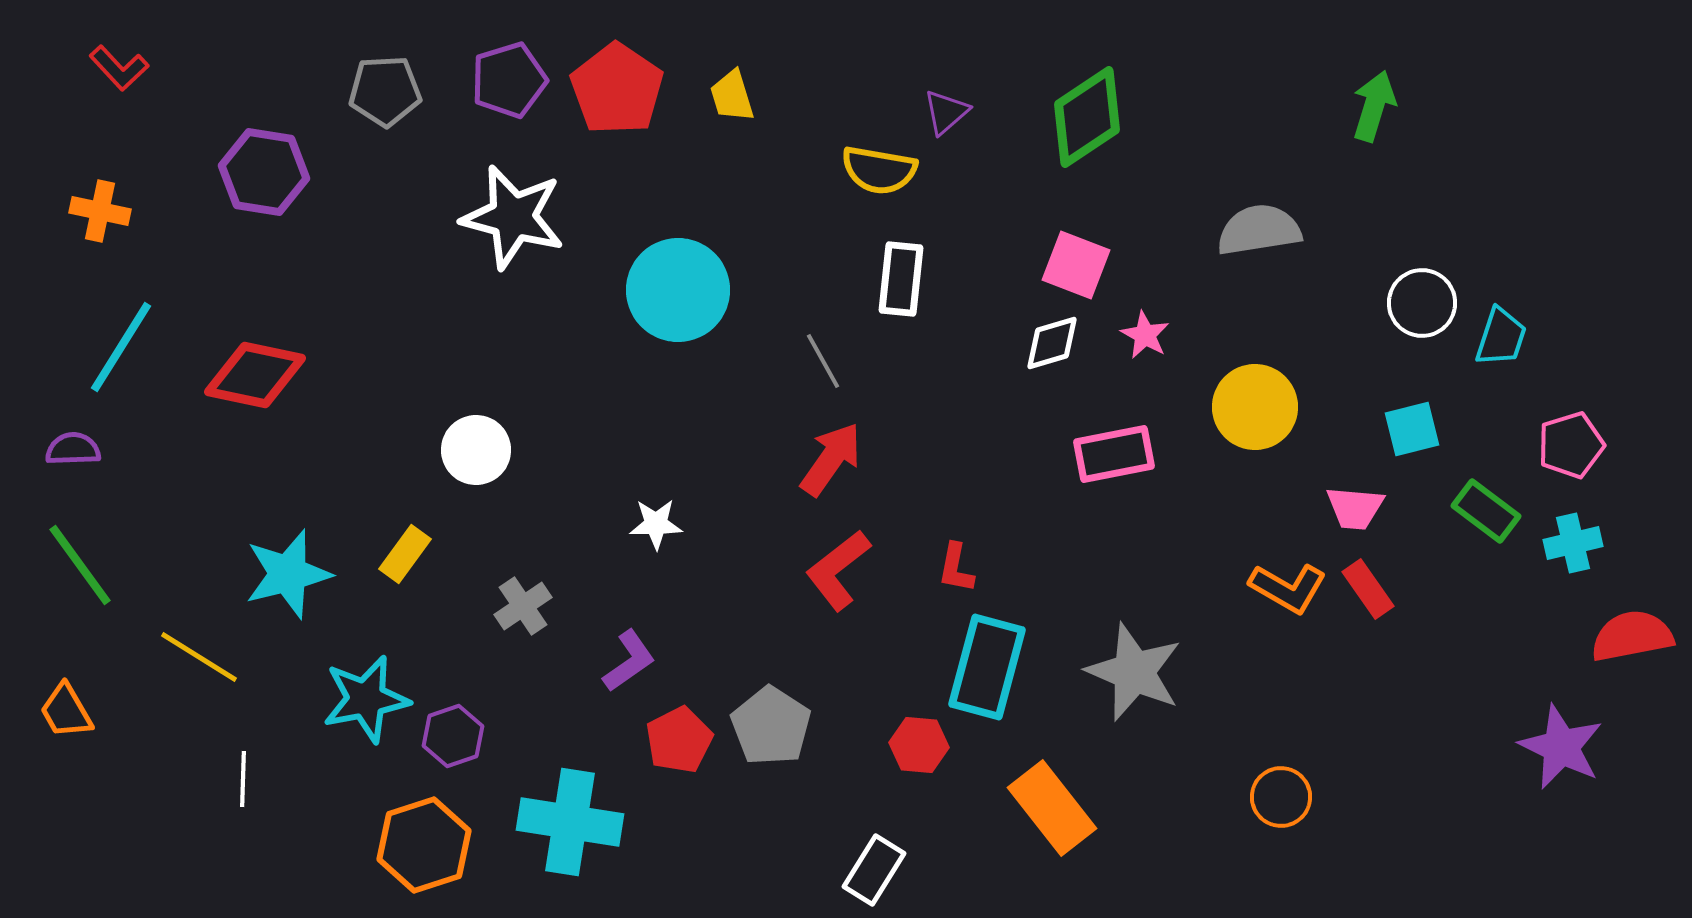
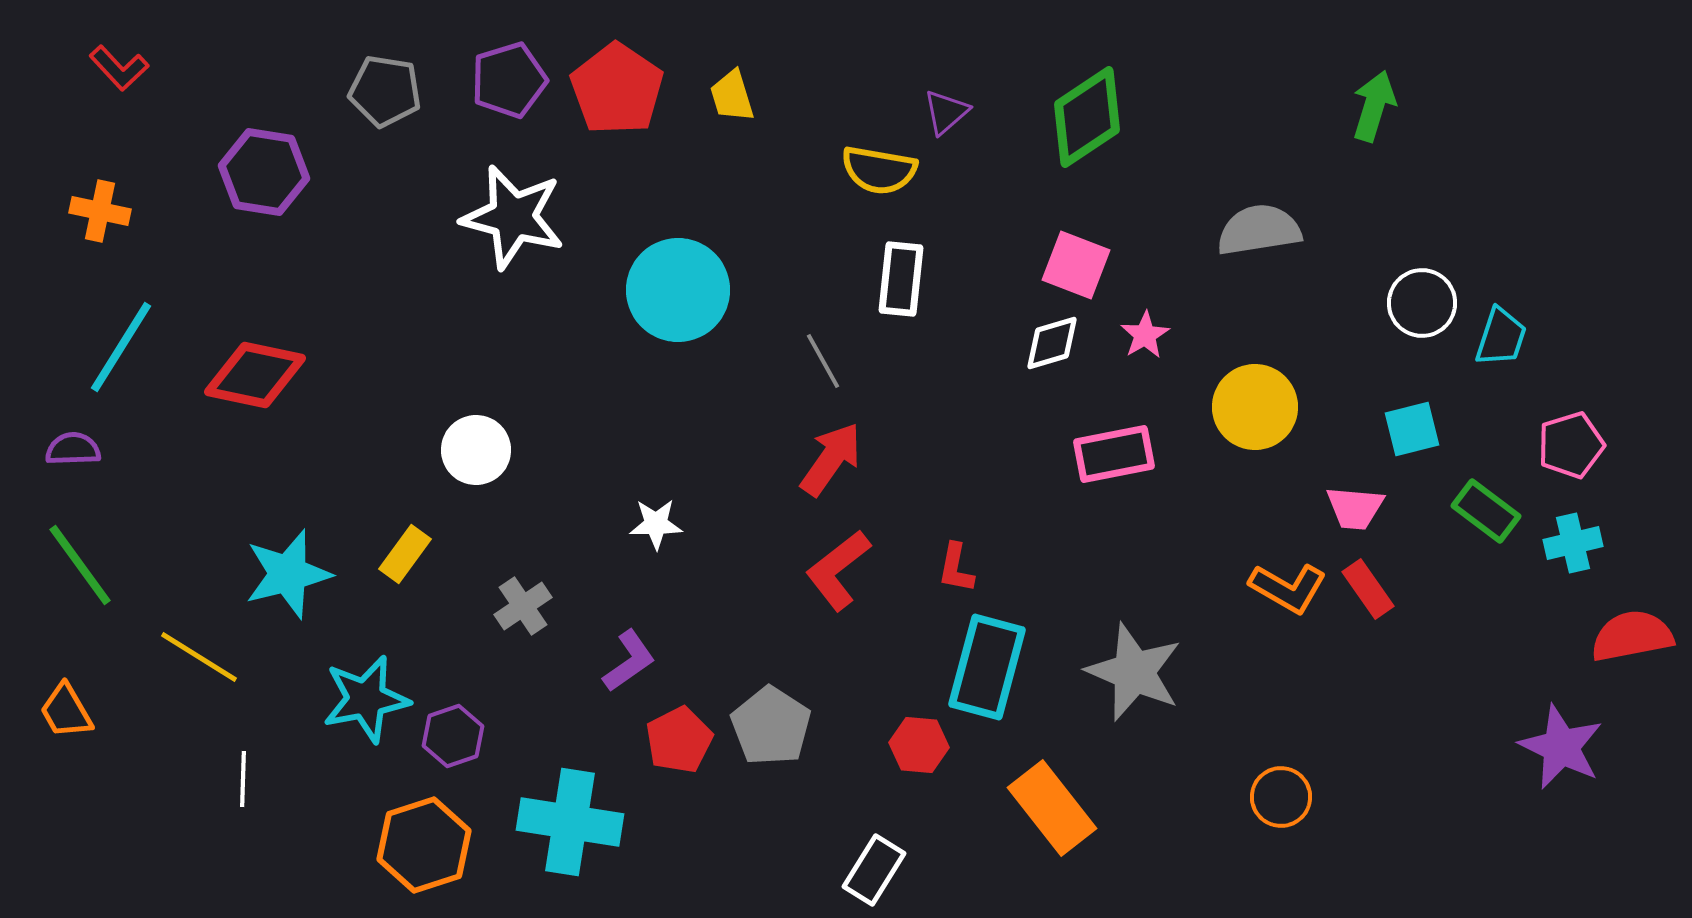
gray pentagon at (385, 91): rotated 12 degrees clockwise
pink star at (1145, 335): rotated 12 degrees clockwise
